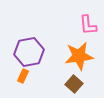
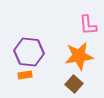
purple hexagon: rotated 16 degrees clockwise
orange rectangle: moved 2 px right, 1 px up; rotated 56 degrees clockwise
